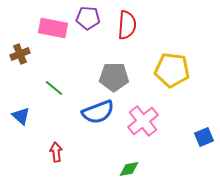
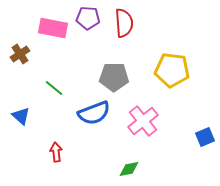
red semicircle: moved 3 px left, 2 px up; rotated 8 degrees counterclockwise
brown cross: rotated 12 degrees counterclockwise
blue semicircle: moved 4 px left, 1 px down
blue square: moved 1 px right
